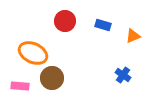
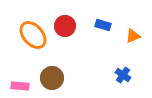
red circle: moved 5 px down
orange ellipse: moved 18 px up; rotated 24 degrees clockwise
